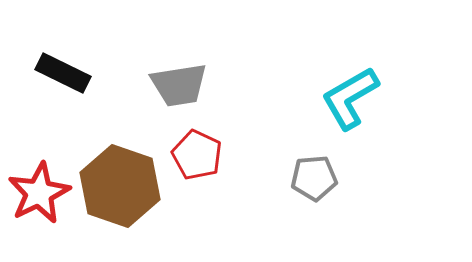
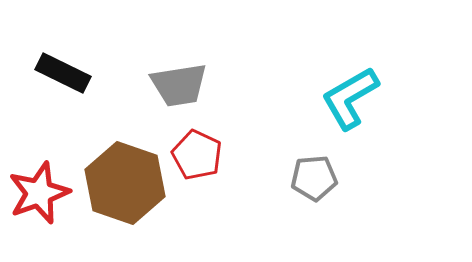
brown hexagon: moved 5 px right, 3 px up
red star: rotated 6 degrees clockwise
